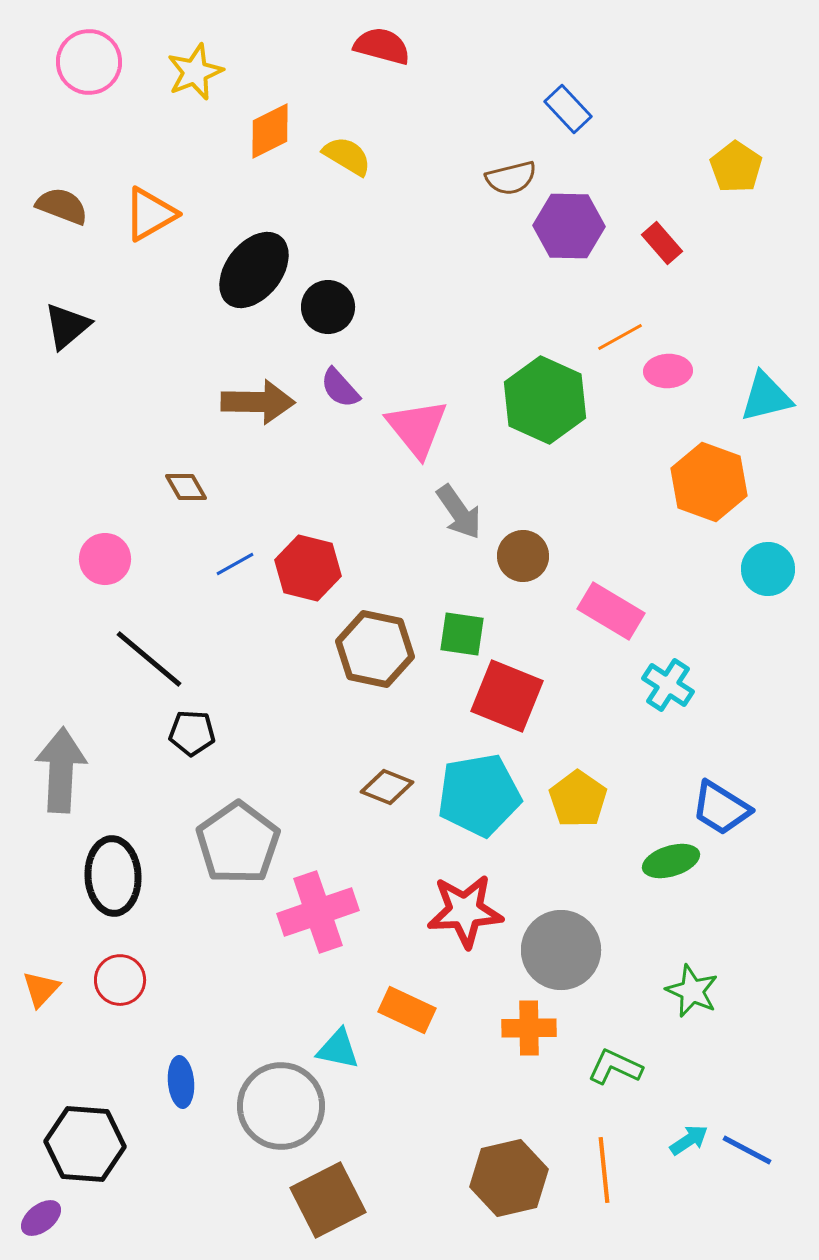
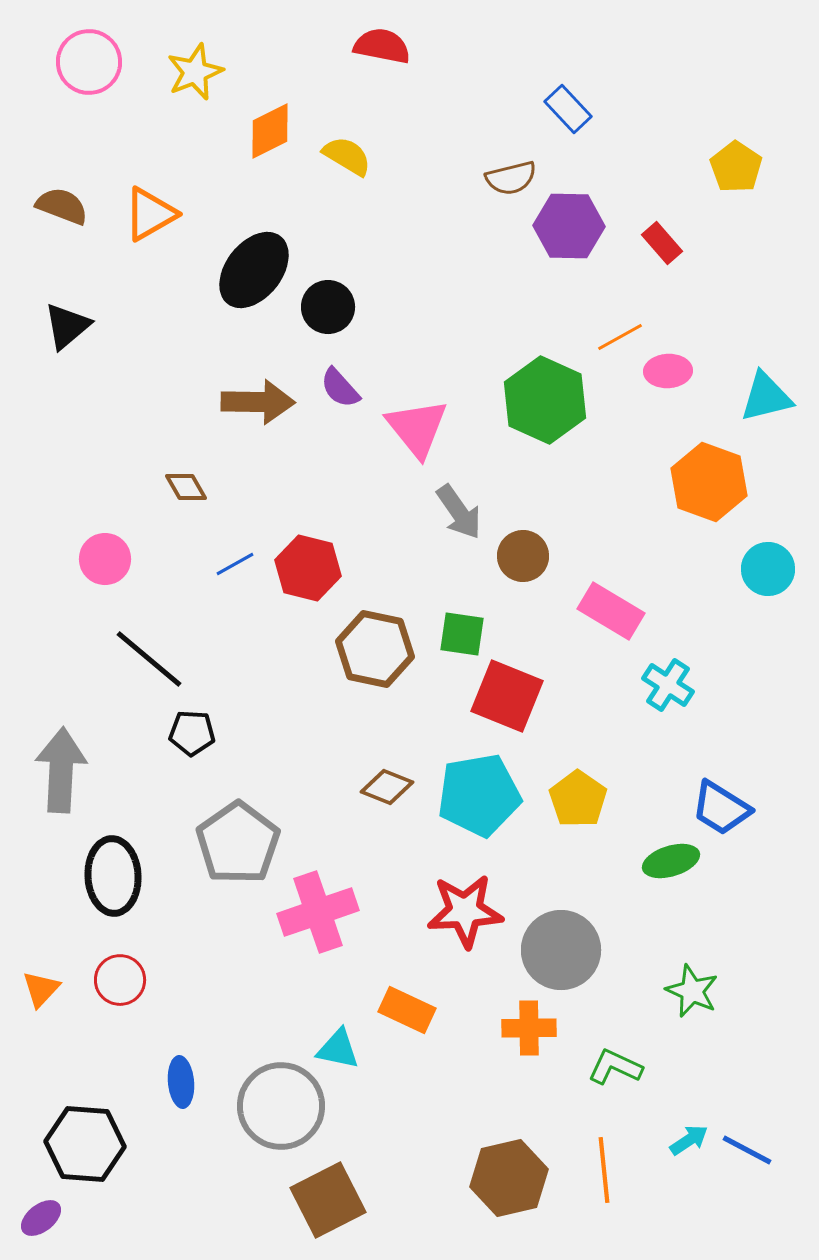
red semicircle at (382, 46): rotated 4 degrees counterclockwise
